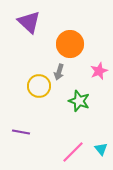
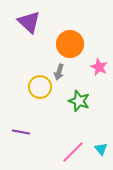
pink star: moved 4 px up; rotated 24 degrees counterclockwise
yellow circle: moved 1 px right, 1 px down
